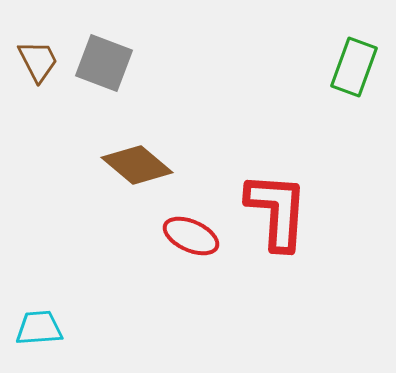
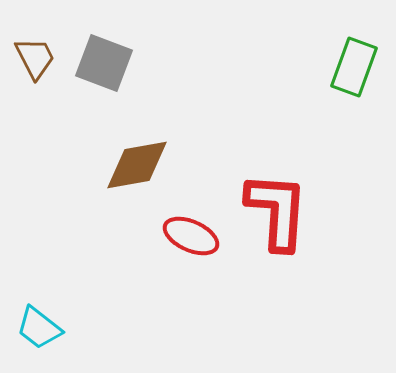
brown trapezoid: moved 3 px left, 3 px up
brown diamond: rotated 50 degrees counterclockwise
cyan trapezoid: rotated 138 degrees counterclockwise
